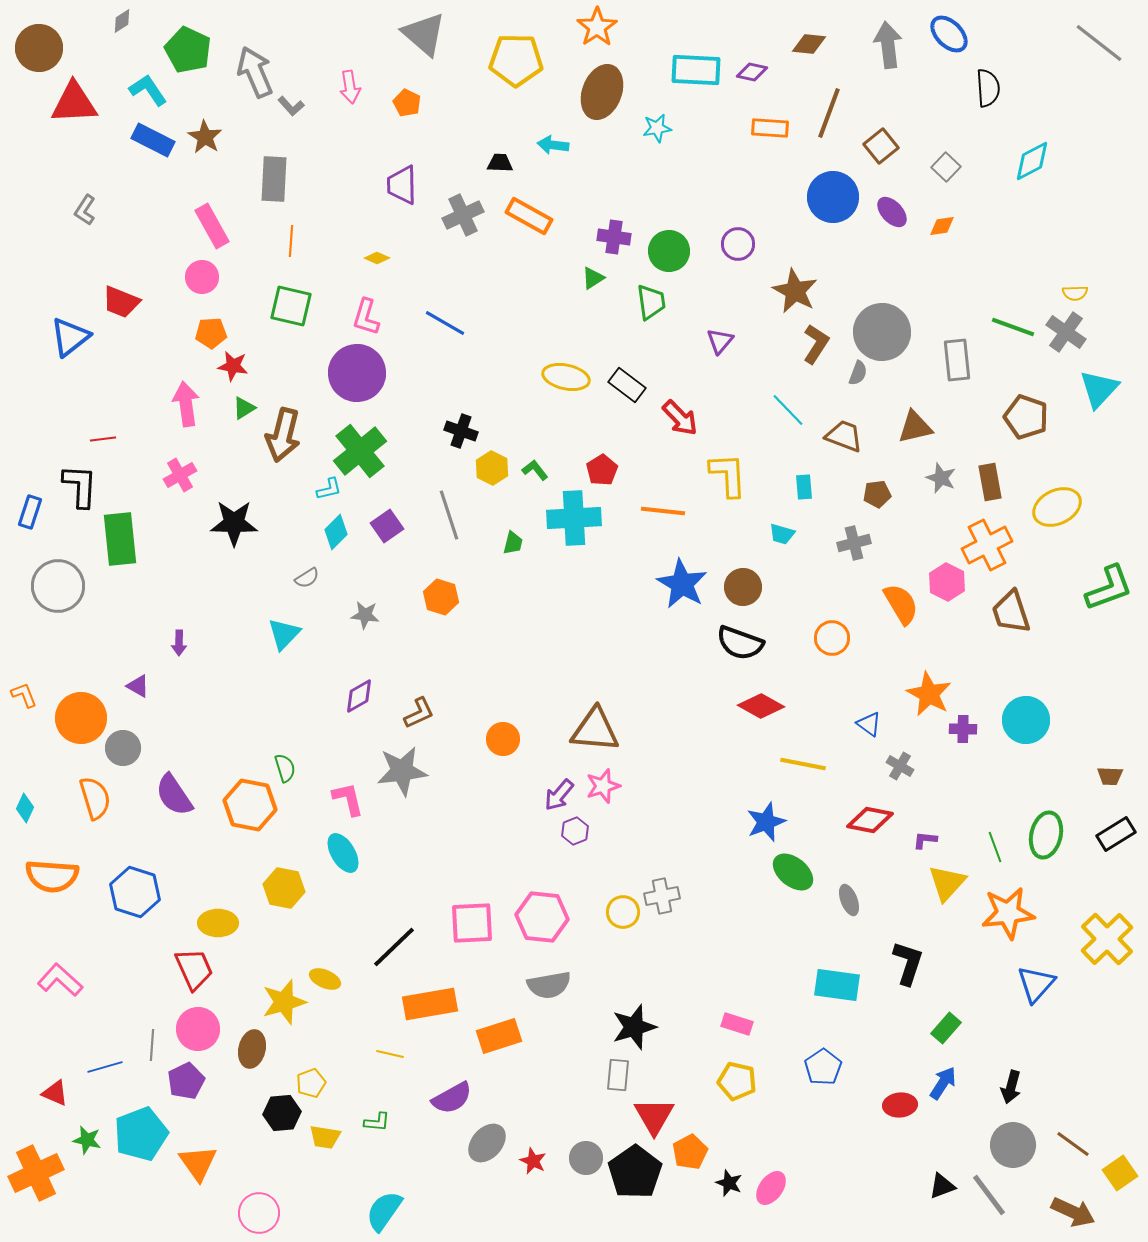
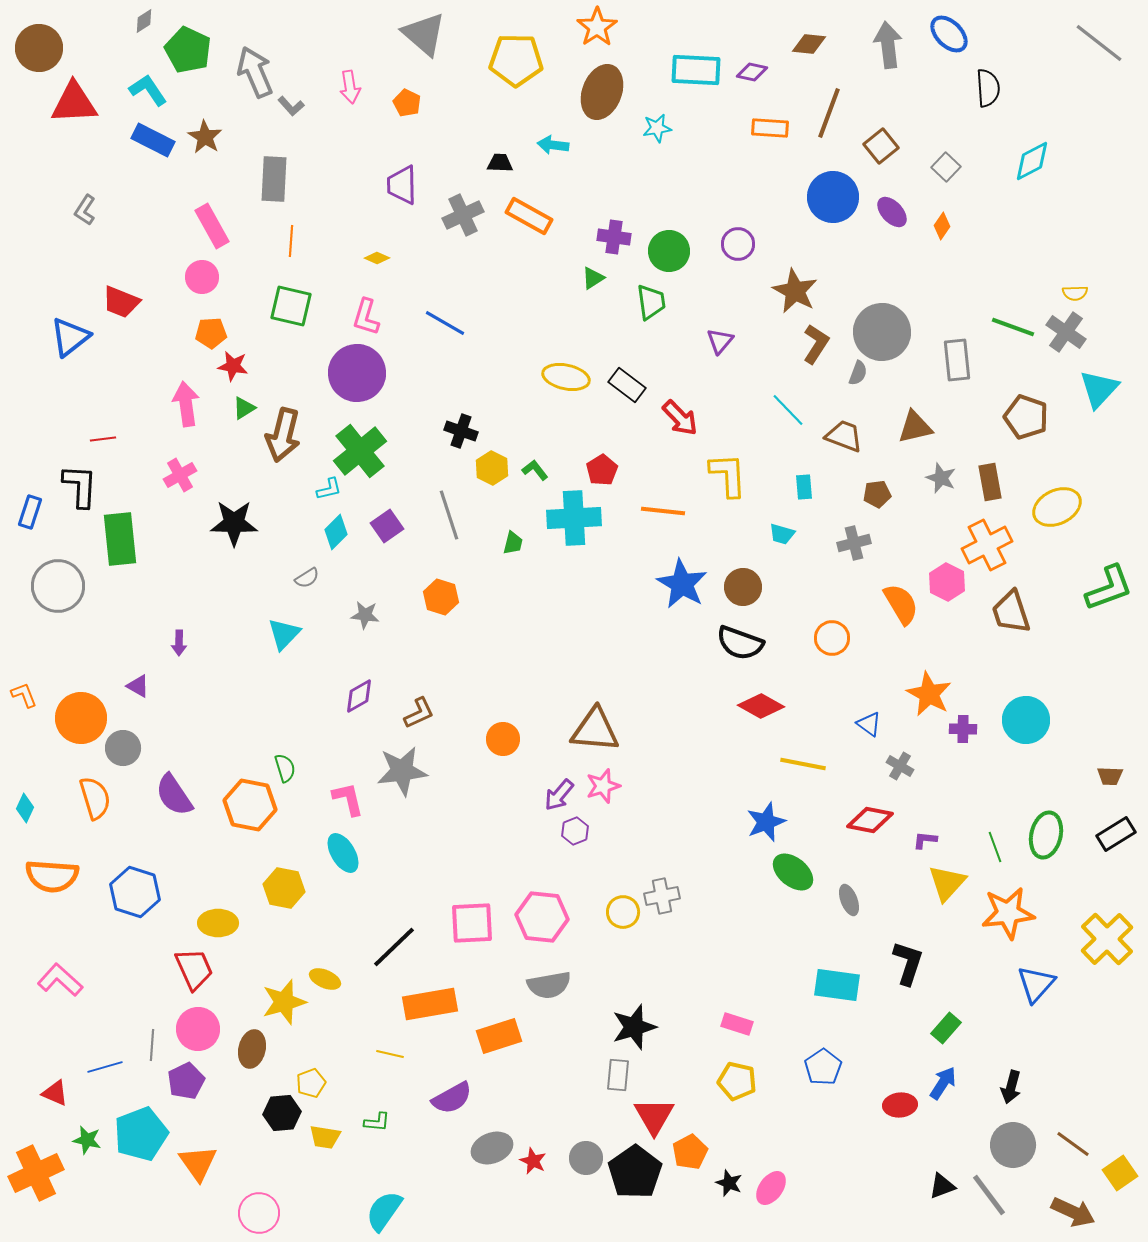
gray diamond at (122, 21): moved 22 px right
orange diamond at (942, 226): rotated 48 degrees counterclockwise
gray ellipse at (487, 1143): moved 5 px right, 5 px down; rotated 27 degrees clockwise
